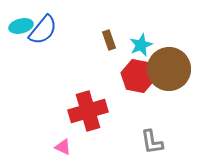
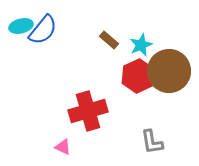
brown rectangle: rotated 30 degrees counterclockwise
brown circle: moved 2 px down
red hexagon: rotated 24 degrees clockwise
